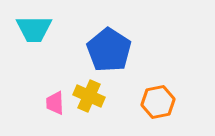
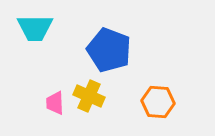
cyan trapezoid: moved 1 px right, 1 px up
blue pentagon: rotated 12 degrees counterclockwise
orange hexagon: rotated 16 degrees clockwise
